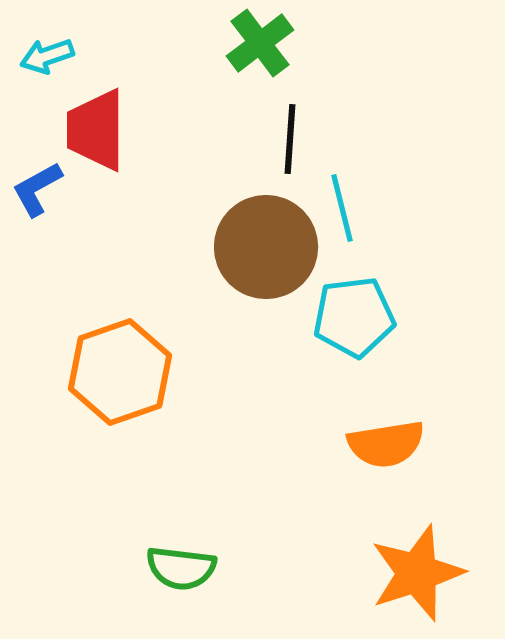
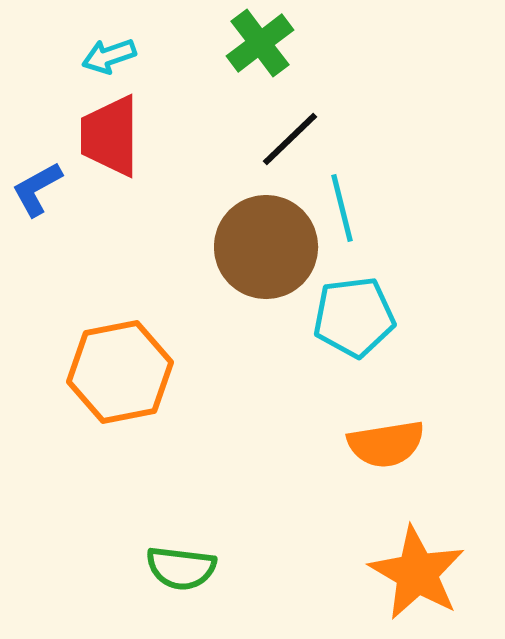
cyan arrow: moved 62 px right
red trapezoid: moved 14 px right, 6 px down
black line: rotated 42 degrees clockwise
orange hexagon: rotated 8 degrees clockwise
orange star: rotated 24 degrees counterclockwise
